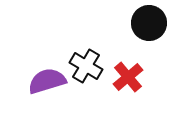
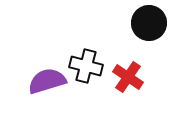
black cross: rotated 16 degrees counterclockwise
red cross: rotated 16 degrees counterclockwise
